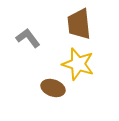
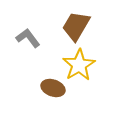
brown trapezoid: moved 3 px left, 2 px down; rotated 36 degrees clockwise
yellow star: moved 1 px right, 1 px down; rotated 24 degrees clockwise
